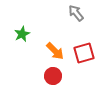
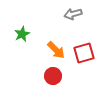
gray arrow: moved 3 px left, 1 px down; rotated 66 degrees counterclockwise
orange arrow: moved 1 px right, 1 px up
